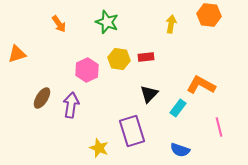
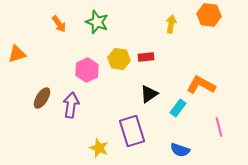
green star: moved 10 px left
black triangle: rotated 12 degrees clockwise
